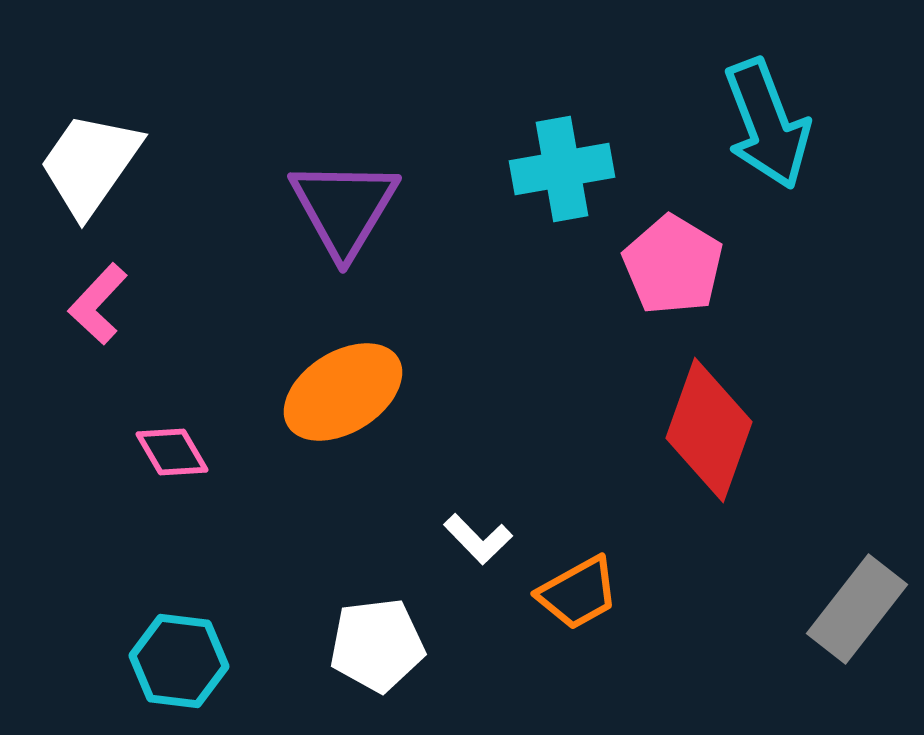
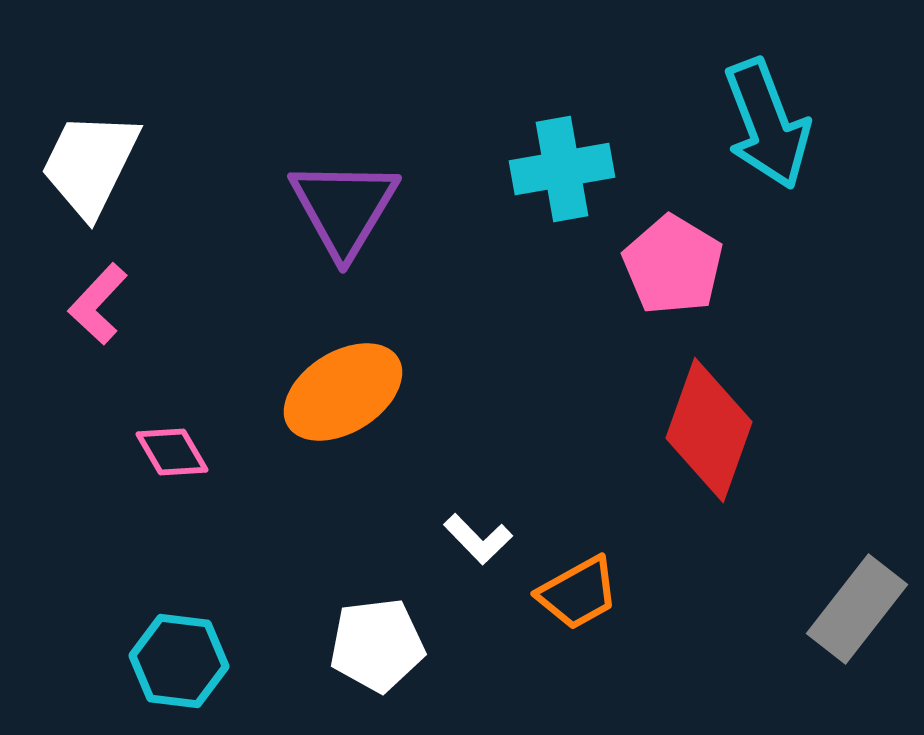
white trapezoid: rotated 9 degrees counterclockwise
